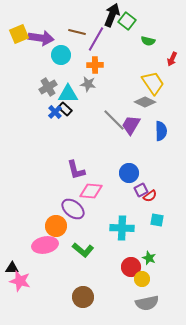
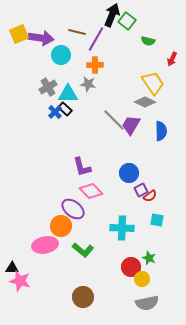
purple L-shape: moved 6 px right, 3 px up
pink diamond: rotated 40 degrees clockwise
orange circle: moved 5 px right
